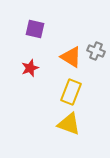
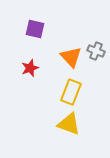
orange triangle: rotated 15 degrees clockwise
